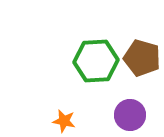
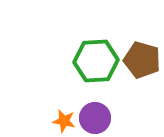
brown pentagon: moved 2 px down
purple circle: moved 35 px left, 3 px down
